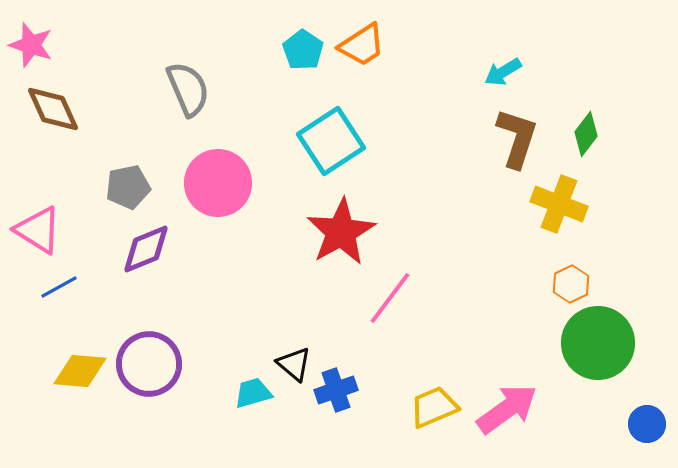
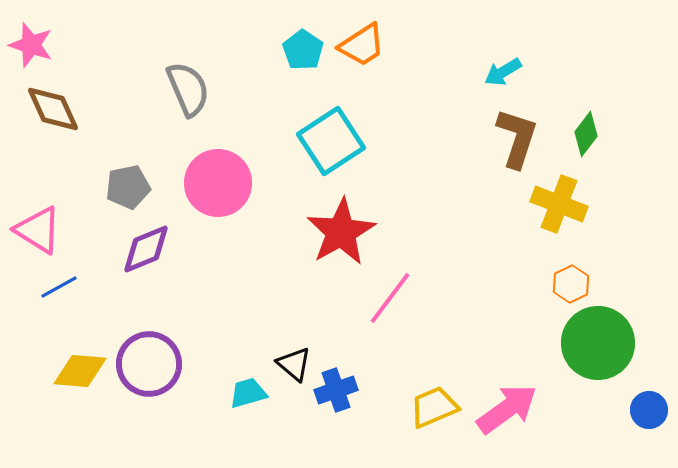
cyan trapezoid: moved 5 px left
blue circle: moved 2 px right, 14 px up
